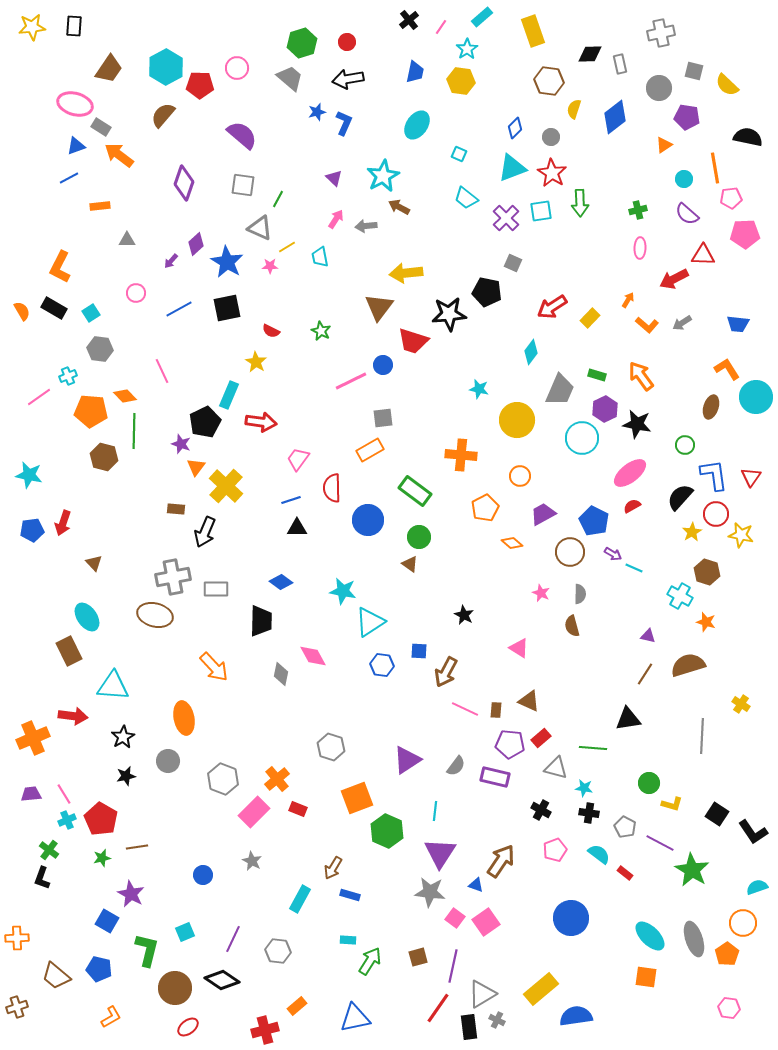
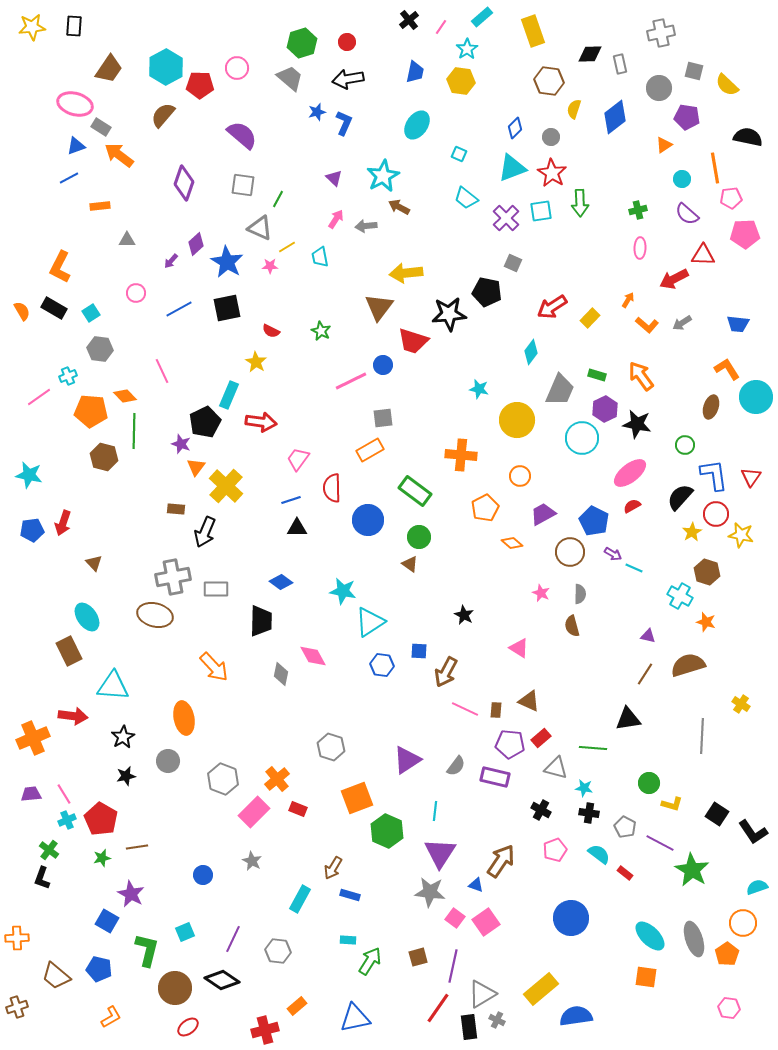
cyan circle at (684, 179): moved 2 px left
